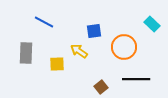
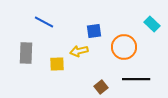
yellow arrow: rotated 48 degrees counterclockwise
